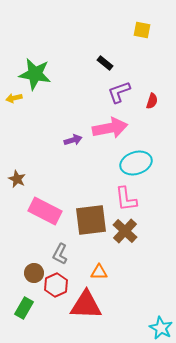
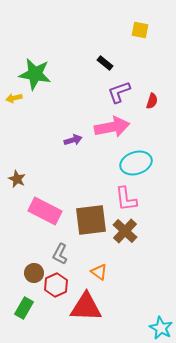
yellow square: moved 2 px left
pink arrow: moved 2 px right, 1 px up
orange triangle: rotated 36 degrees clockwise
red triangle: moved 2 px down
